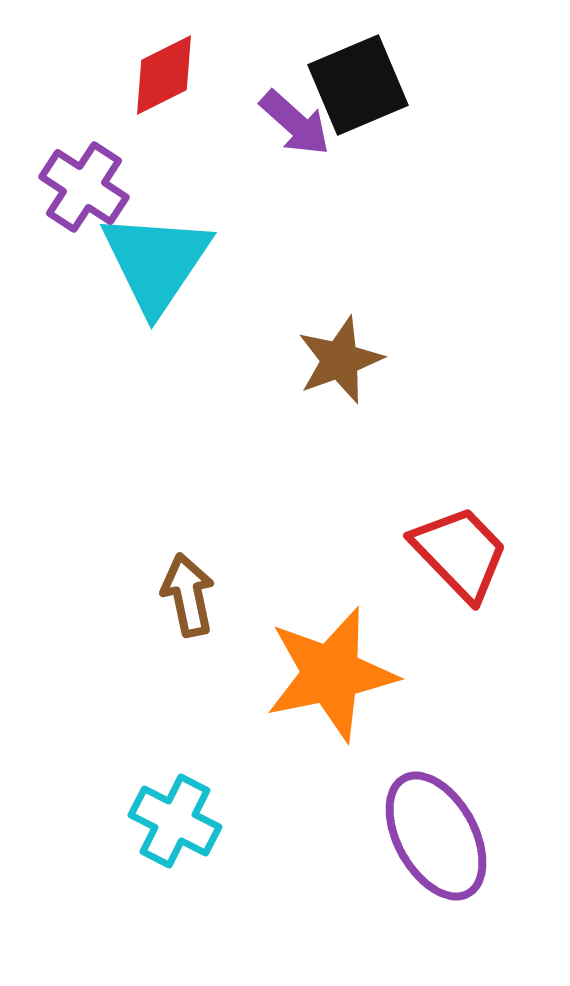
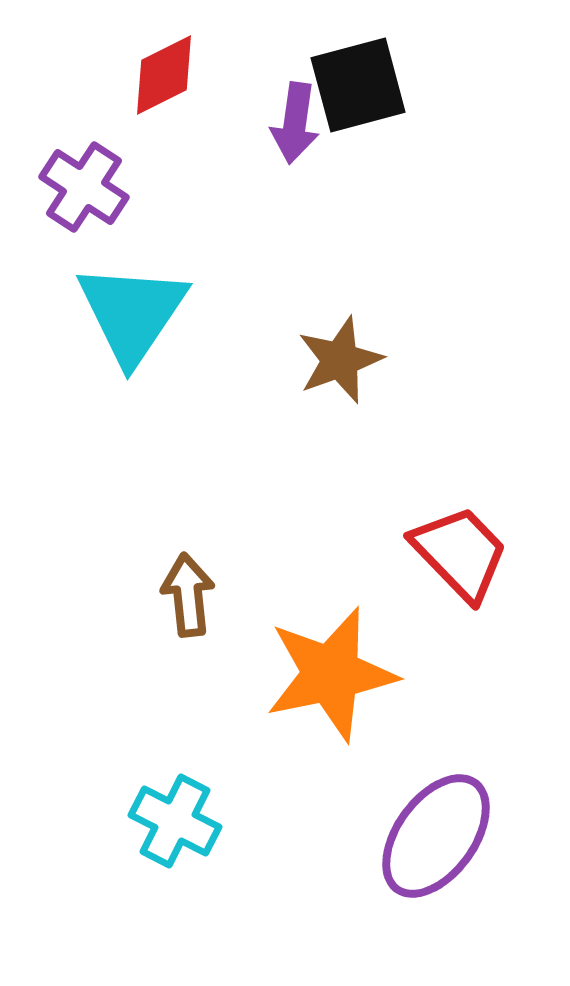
black square: rotated 8 degrees clockwise
purple arrow: rotated 56 degrees clockwise
cyan triangle: moved 24 px left, 51 px down
brown arrow: rotated 6 degrees clockwise
purple ellipse: rotated 65 degrees clockwise
